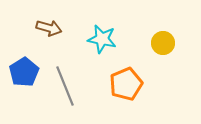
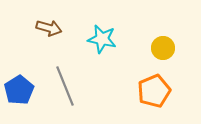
yellow circle: moved 5 px down
blue pentagon: moved 5 px left, 18 px down
orange pentagon: moved 28 px right, 7 px down
